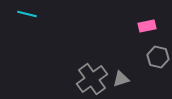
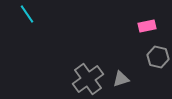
cyan line: rotated 42 degrees clockwise
gray cross: moved 4 px left
